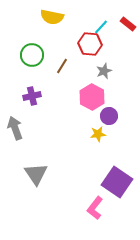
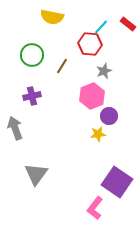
pink hexagon: moved 1 px up; rotated 10 degrees clockwise
gray triangle: rotated 10 degrees clockwise
